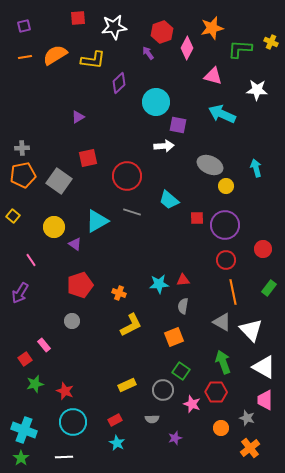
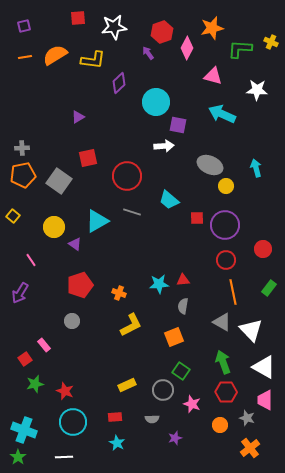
red hexagon at (216, 392): moved 10 px right
red rectangle at (115, 420): moved 3 px up; rotated 24 degrees clockwise
orange circle at (221, 428): moved 1 px left, 3 px up
green star at (21, 458): moved 3 px left, 1 px up
